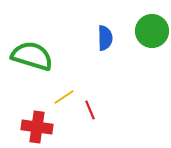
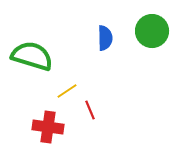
yellow line: moved 3 px right, 6 px up
red cross: moved 11 px right
